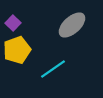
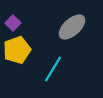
gray ellipse: moved 2 px down
cyan line: rotated 24 degrees counterclockwise
